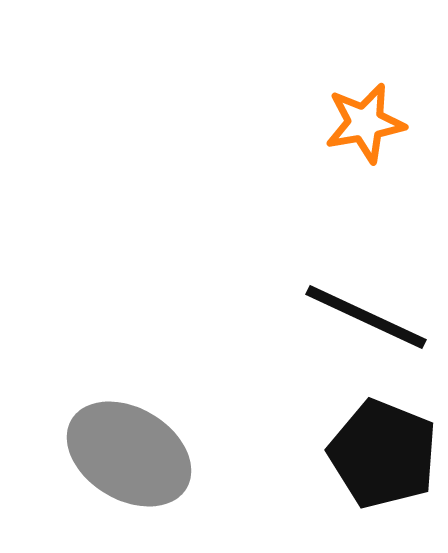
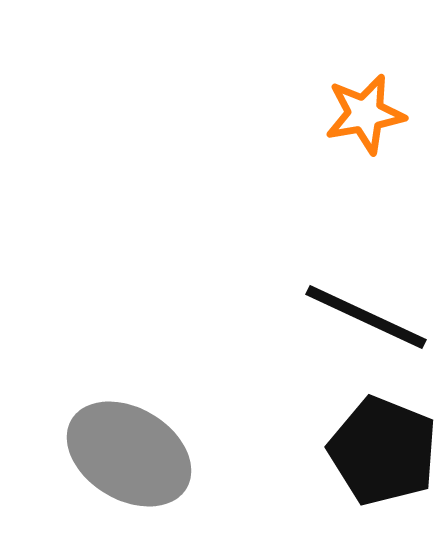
orange star: moved 9 px up
black pentagon: moved 3 px up
